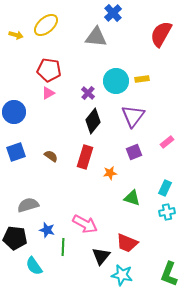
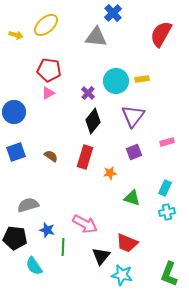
pink rectangle: rotated 24 degrees clockwise
